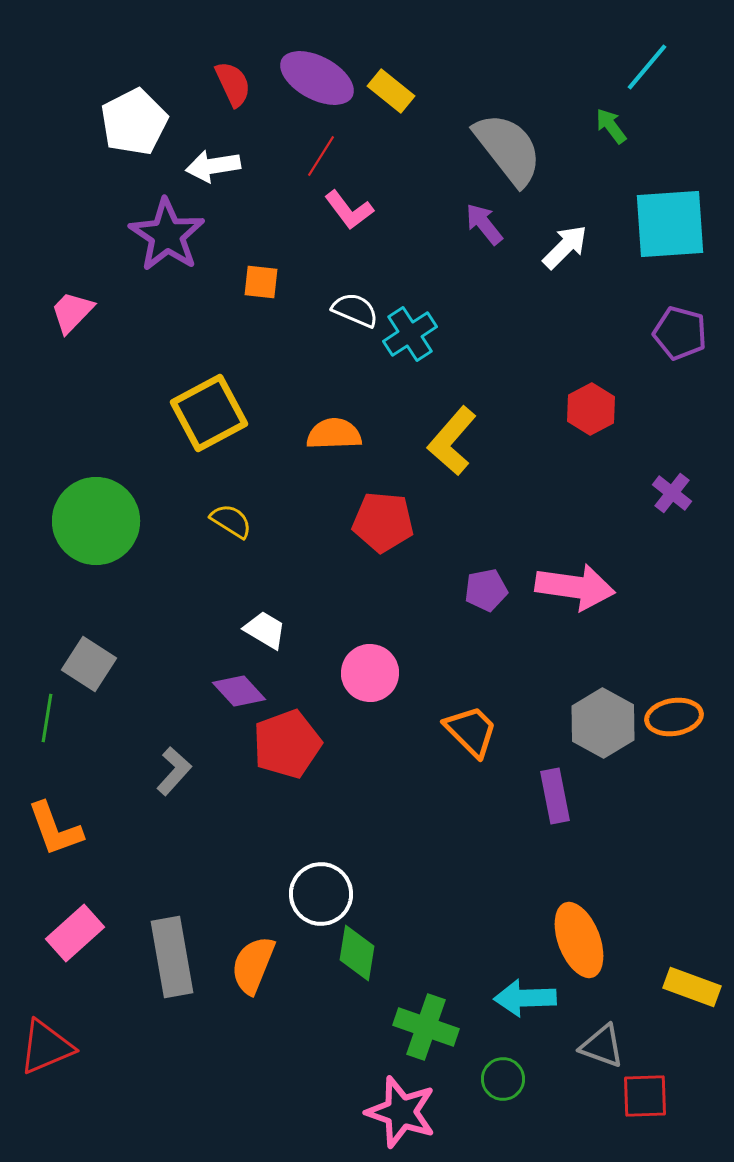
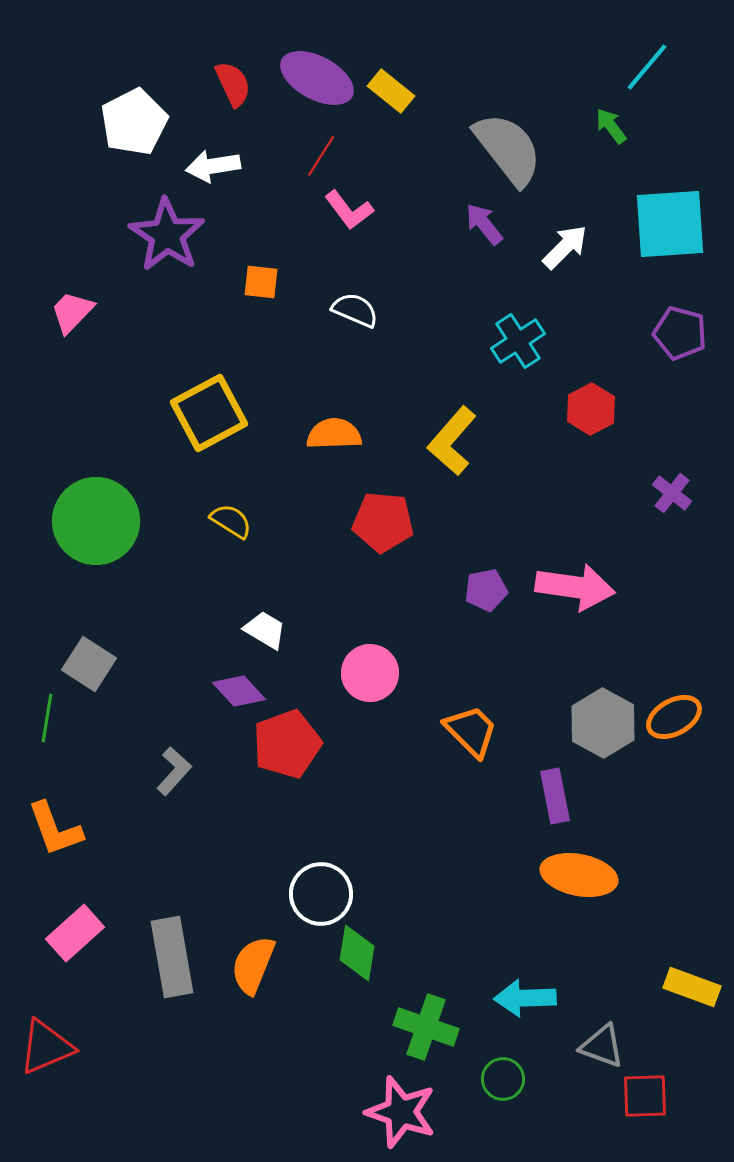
cyan cross at (410, 334): moved 108 px right, 7 px down
orange ellipse at (674, 717): rotated 20 degrees counterclockwise
orange ellipse at (579, 940): moved 65 px up; rotated 58 degrees counterclockwise
